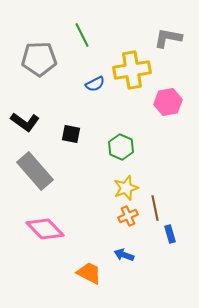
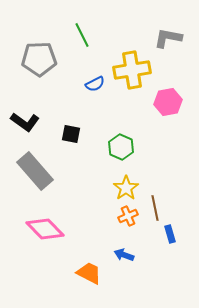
yellow star: rotated 15 degrees counterclockwise
